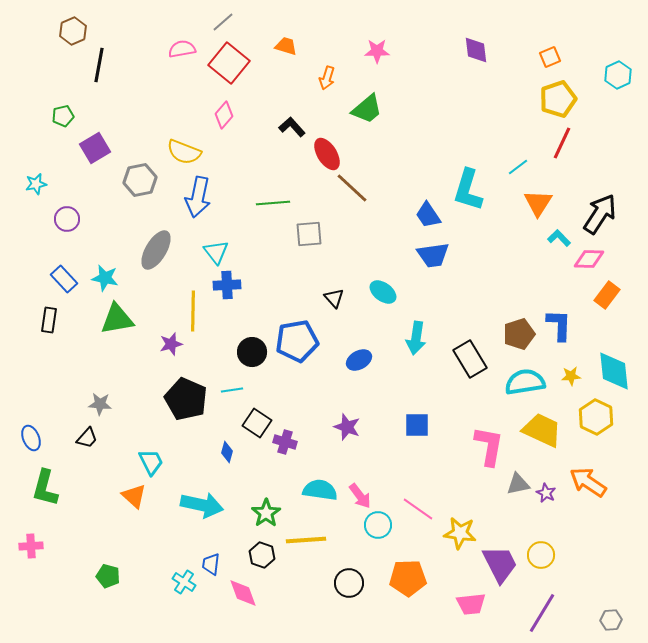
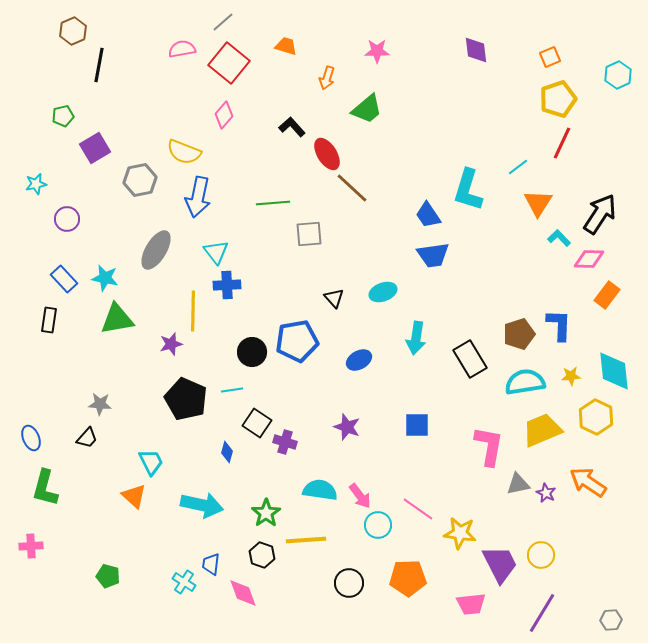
cyan ellipse at (383, 292): rotated 56 degrees counterclockwise
yellow trapezoid at (542, 430): rotated 48 degrees counterclockwise
